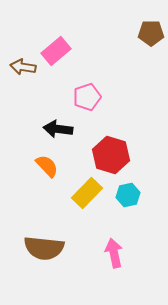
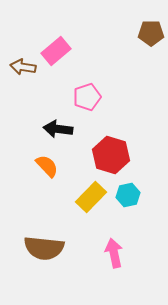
yellow rectangle: moved 4 px right, 4 px down
